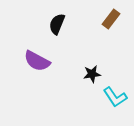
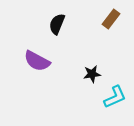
cyan L-shape: rotated 80 degrees counterclockwise
